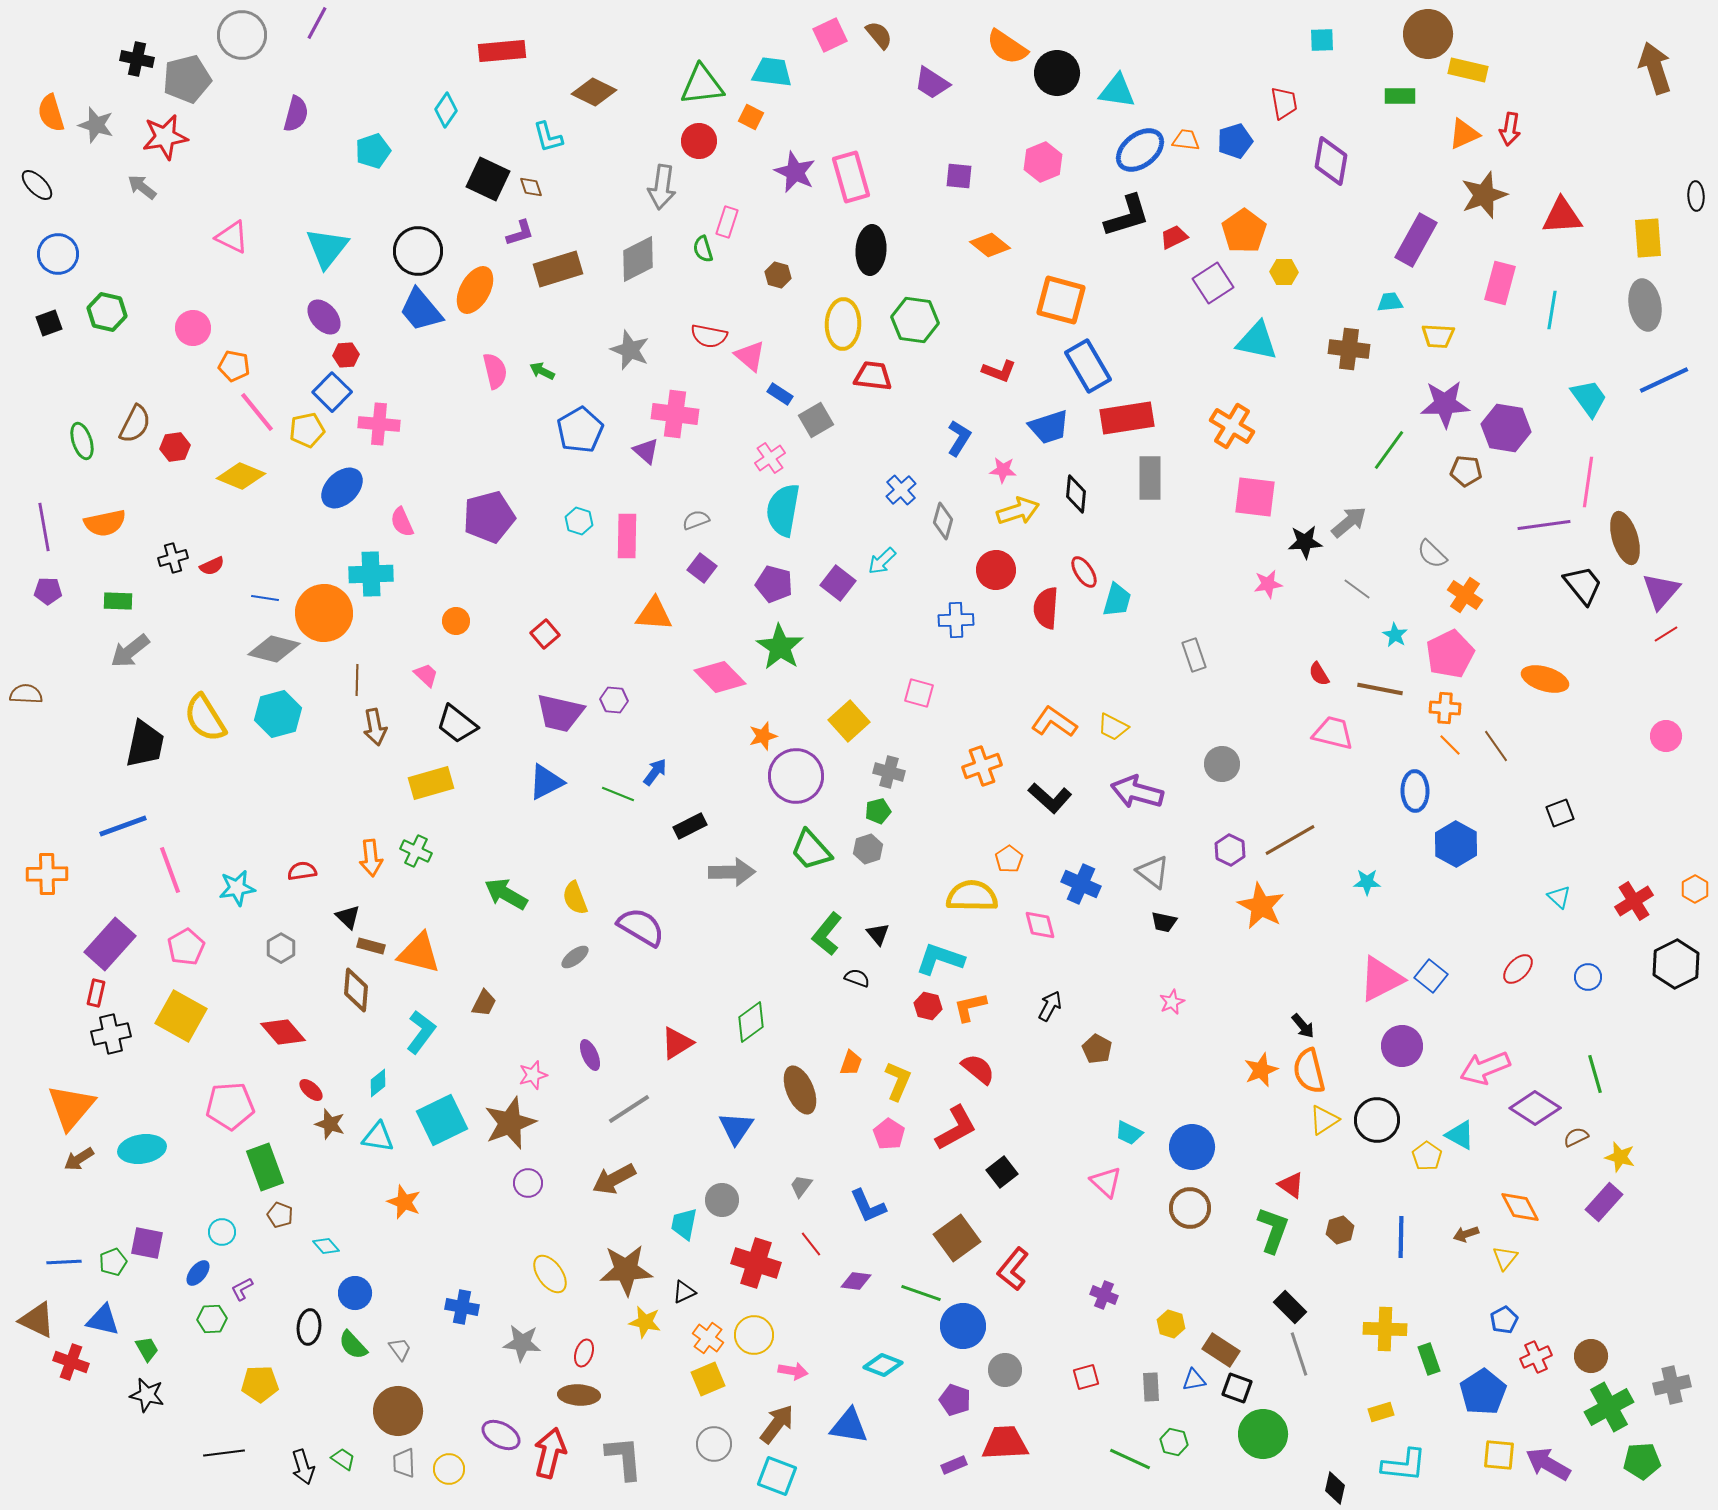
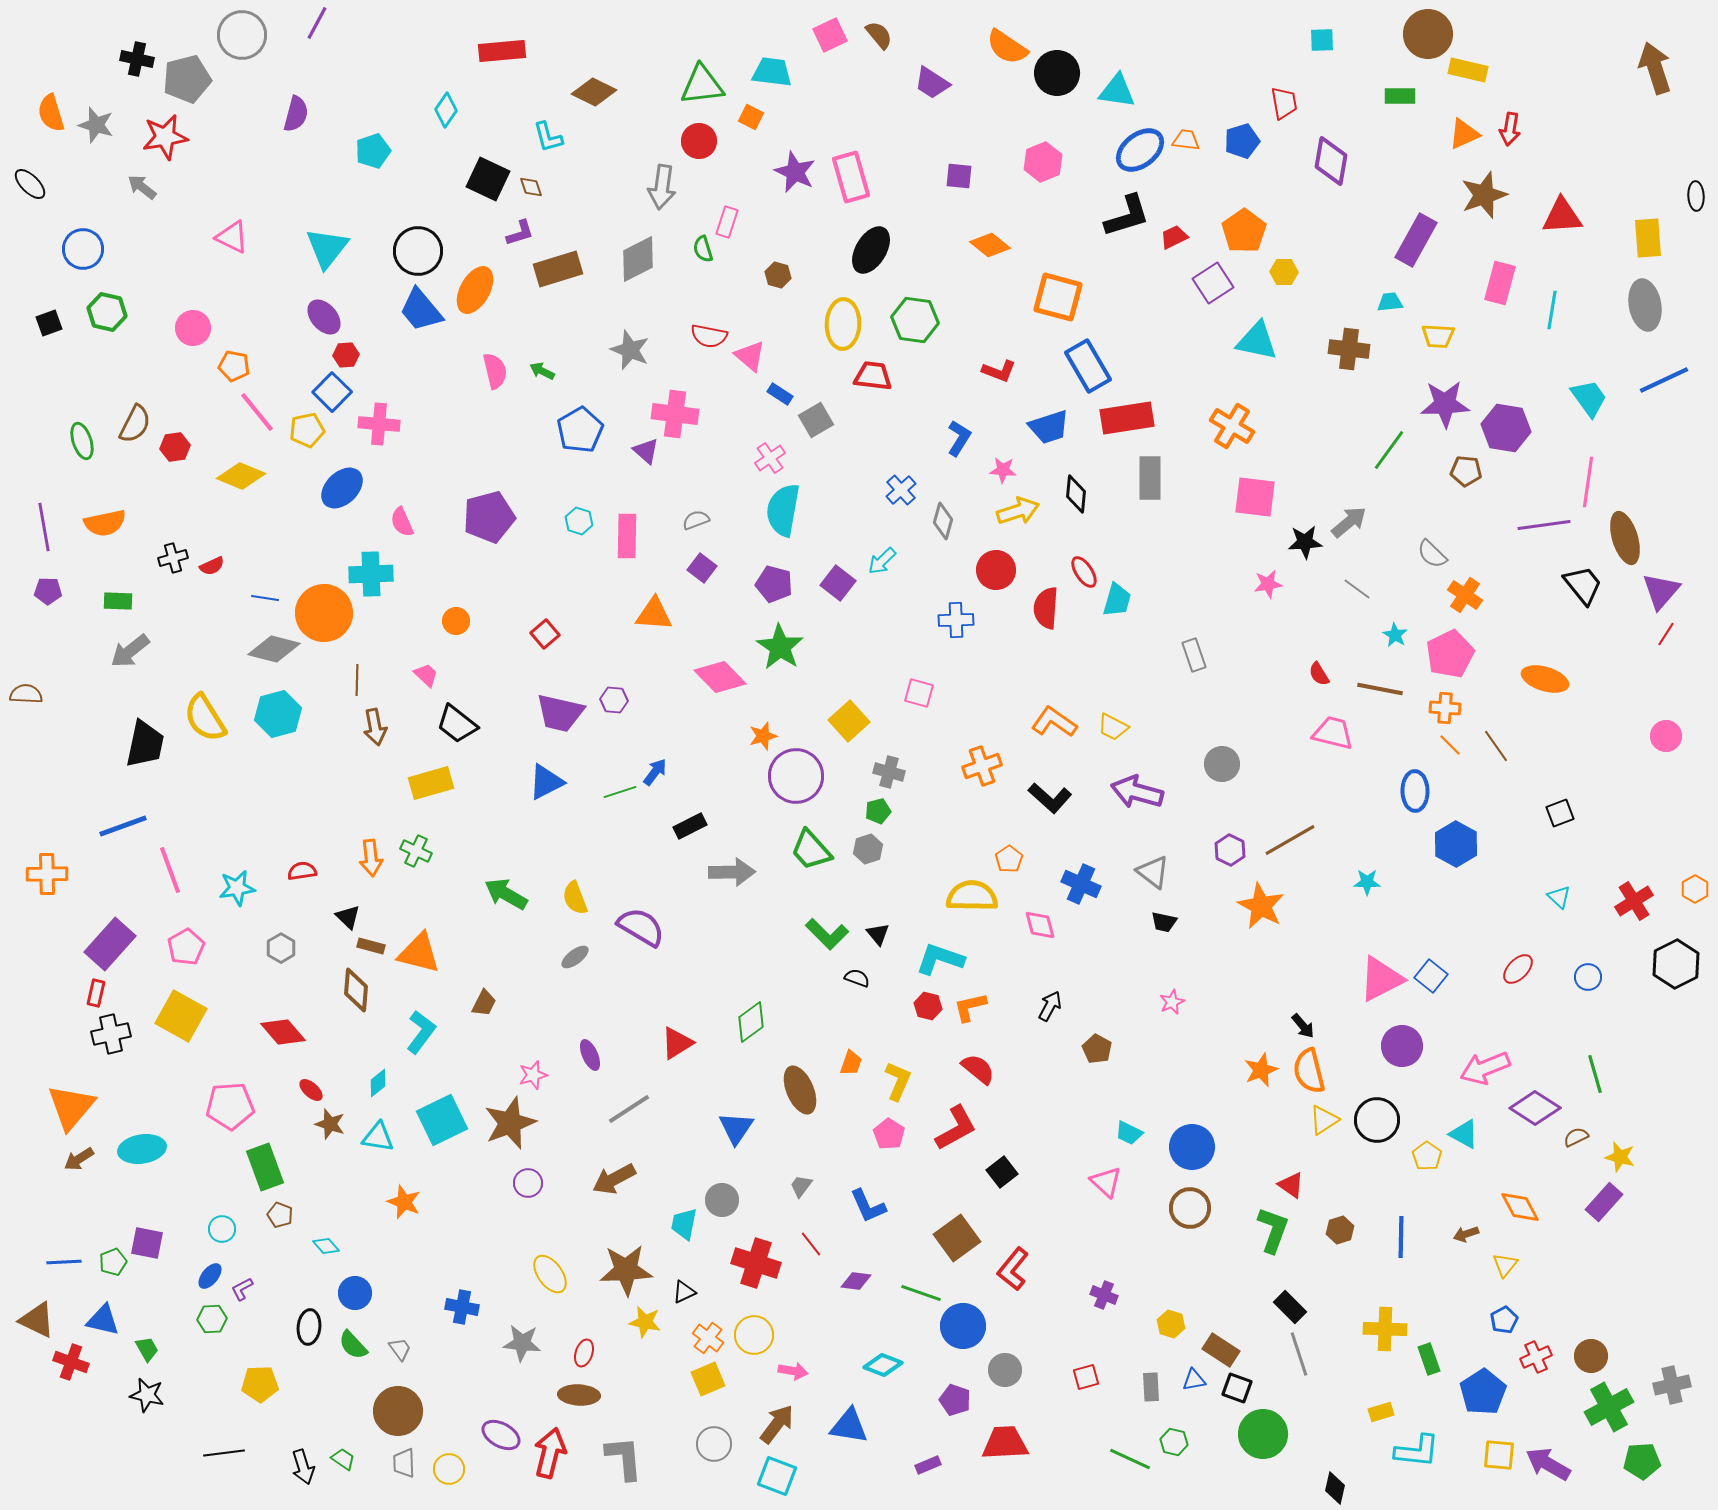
blue pentagon at (1235, 141): moved 7 px right
black ellipse at (37, 185): moved 7 px left, 1 px up
black ellipse at (871, 250): rotated 27 degrees clockwise
blue circle at (58, 254): moved 25 px right, 5 px up
orange square at (1061, 300): moved 3 px left, 3 px up
red line at (1666, 634): rotated 25 degrees counterclockwise
green line at (618, 794): moved 2 px right, 2 px up; rotated 40 degrees counterclockwise
green L-shape at (827, 934): rotated 84 degrees counterclockwise
cyan triangle at (1460, 1135): moved 4 px right, 1 px up
cyan circle at (222, 1232): moved 3 px up
yellow triangle at (1505, 1258): moved 7 px down
blue ellipse at (198, 1273): moved 12 px right, 3 px down
purple rectangle at (954, 1465): moved 26 px left
cyan L-shape at (1404, 1465): moved 13 px right, 14 px up
